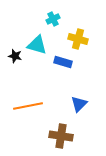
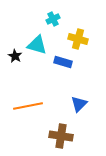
black star: rotated 16 degrees clockwise
